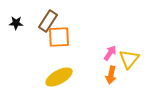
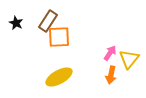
black star: rotated 24 degrees clockwise
